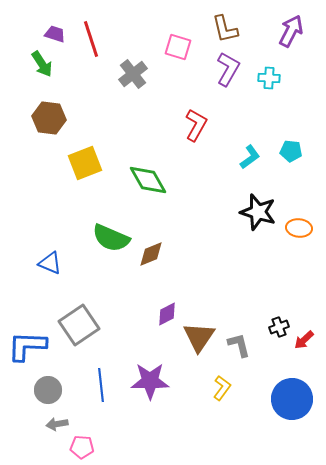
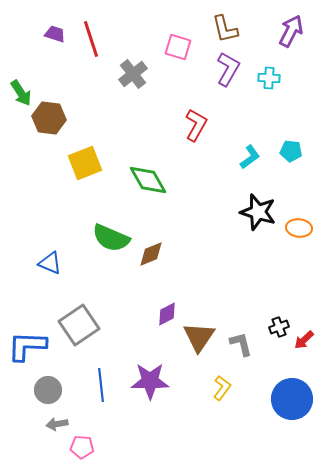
green arrow: moved 21 px left, 29 px down
gray L-shape: moved 2 px right, 1 px up
